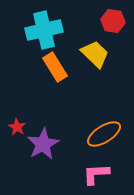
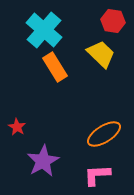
cyan cross: rotated 36 degrees counterclockwise
yellow trapezoid: moved 6 px right
purple star: moved 17 px down
pink L-shape: moved 1 px right, 1 px down
